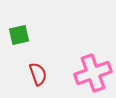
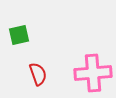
pink cross: rotated 15 degrees clockwise
